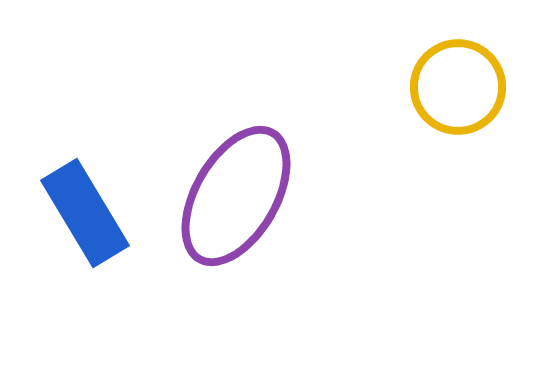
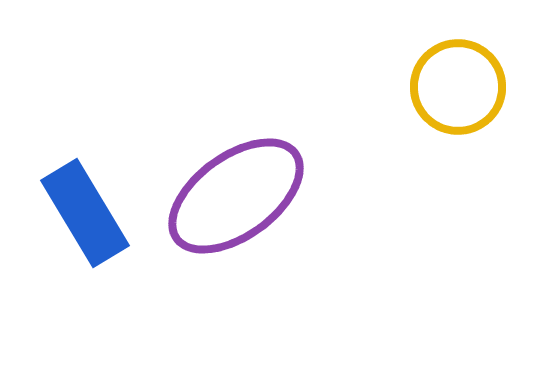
purple ellipse: rotated 24 degrees clockwise
